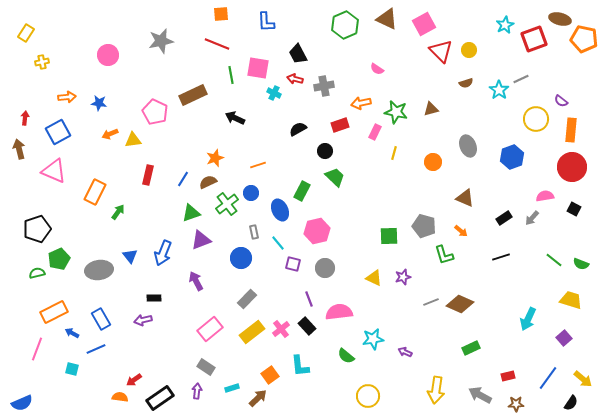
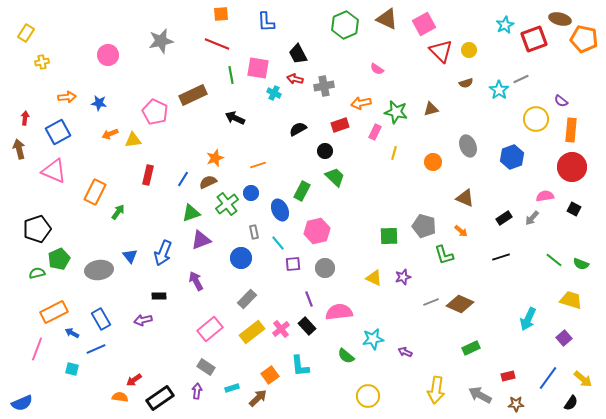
purple square at (293, 264): rotated 21 degrees counterclockwise
black rectangle at (154, 298): moved 5 px right, 2 px up
